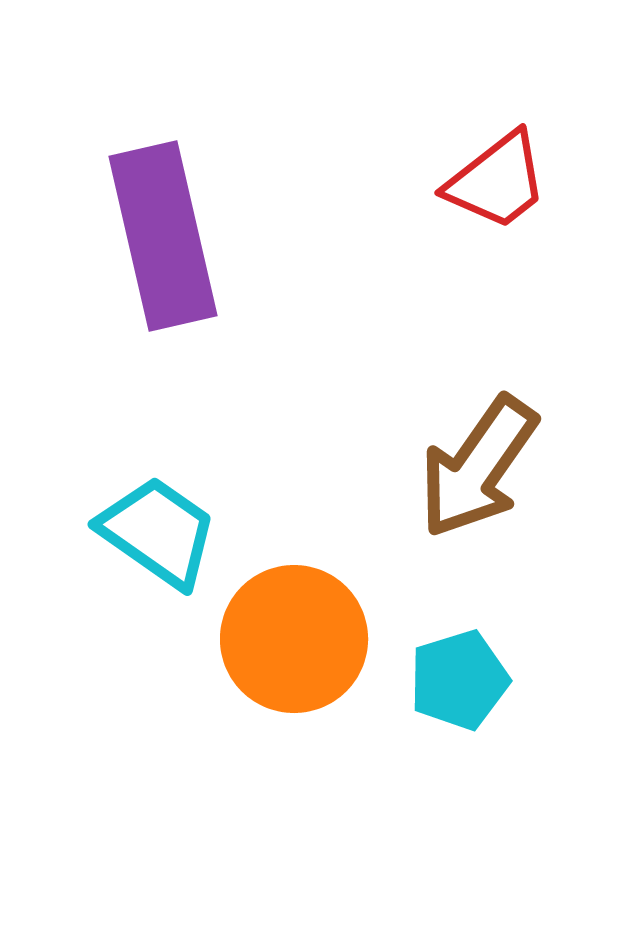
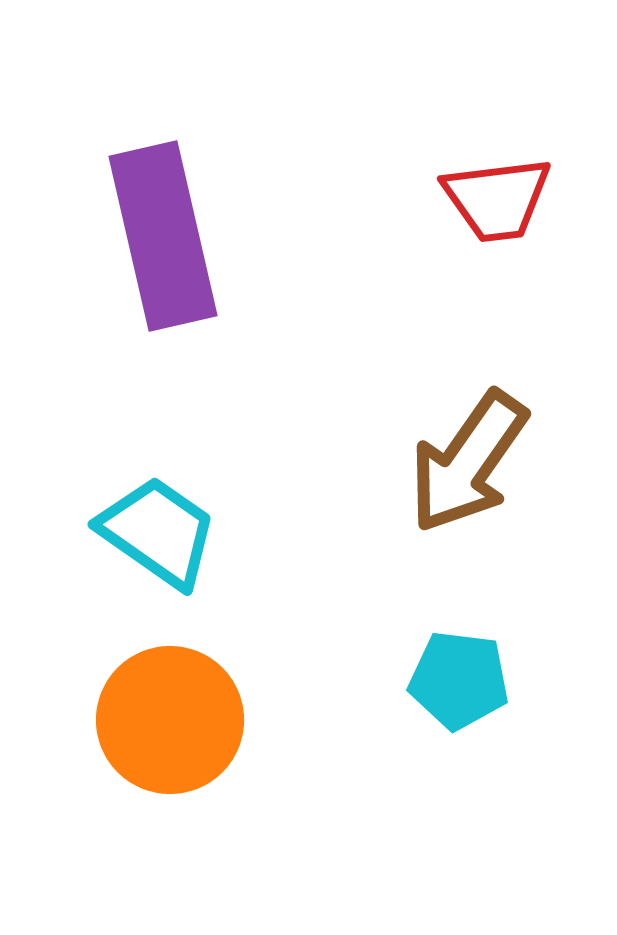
red trapezoid: moved 18 px down; rotated 31 degrees clockwise
brown arrow: moved 10 px left, 5 px up
orange circle: moved 124 px left, 81 px down
cyan pentagon: rotated 24 degrees clockwise
